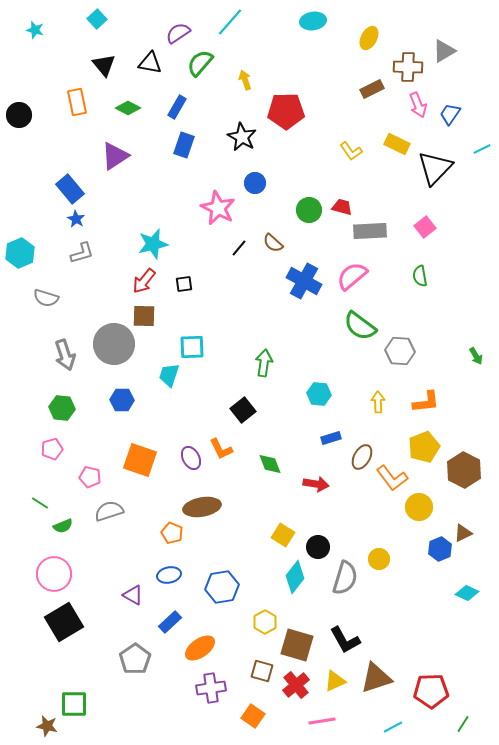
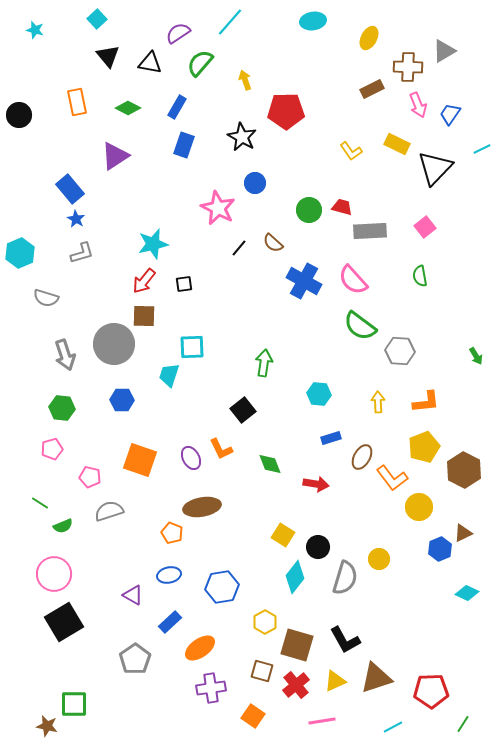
black triangle at (104, 65): moved 4 px right, 9 px up
pink semicircle at (352, 276): moved 1 px right, 4 px down; rotated 92 degrees counterclockwise
